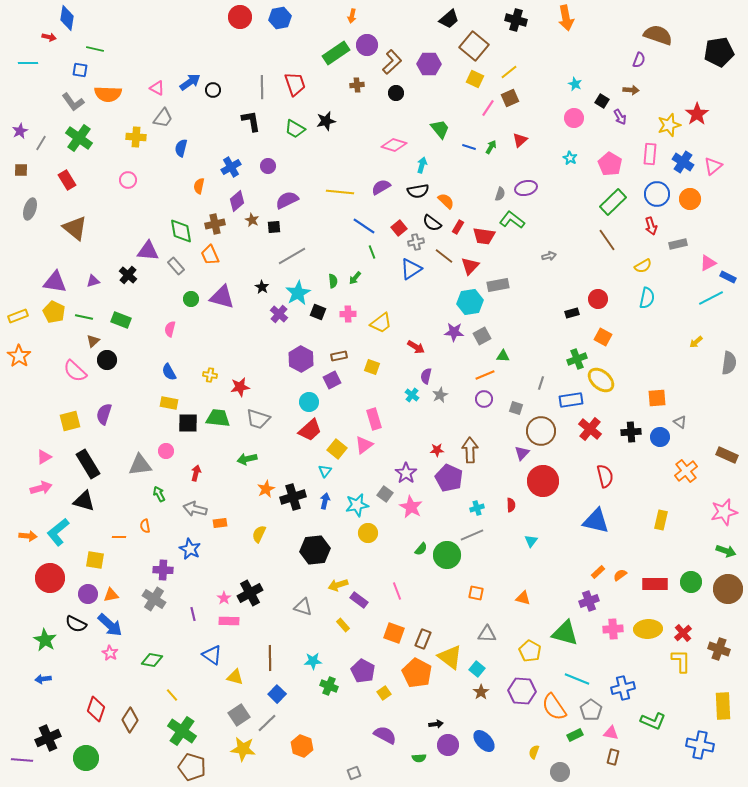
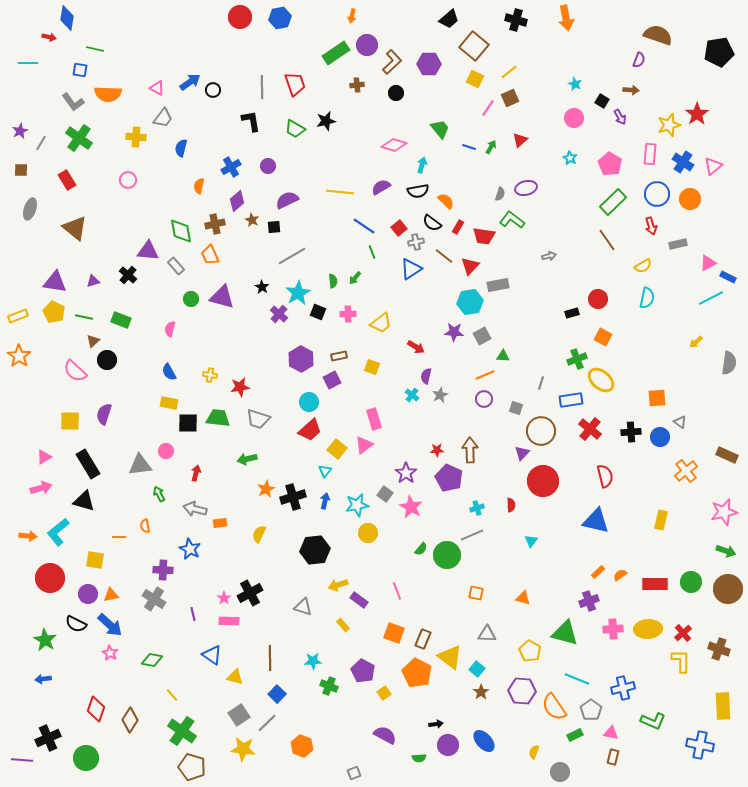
yellow square at (70, 421): rotated 15 degrees clockwise
